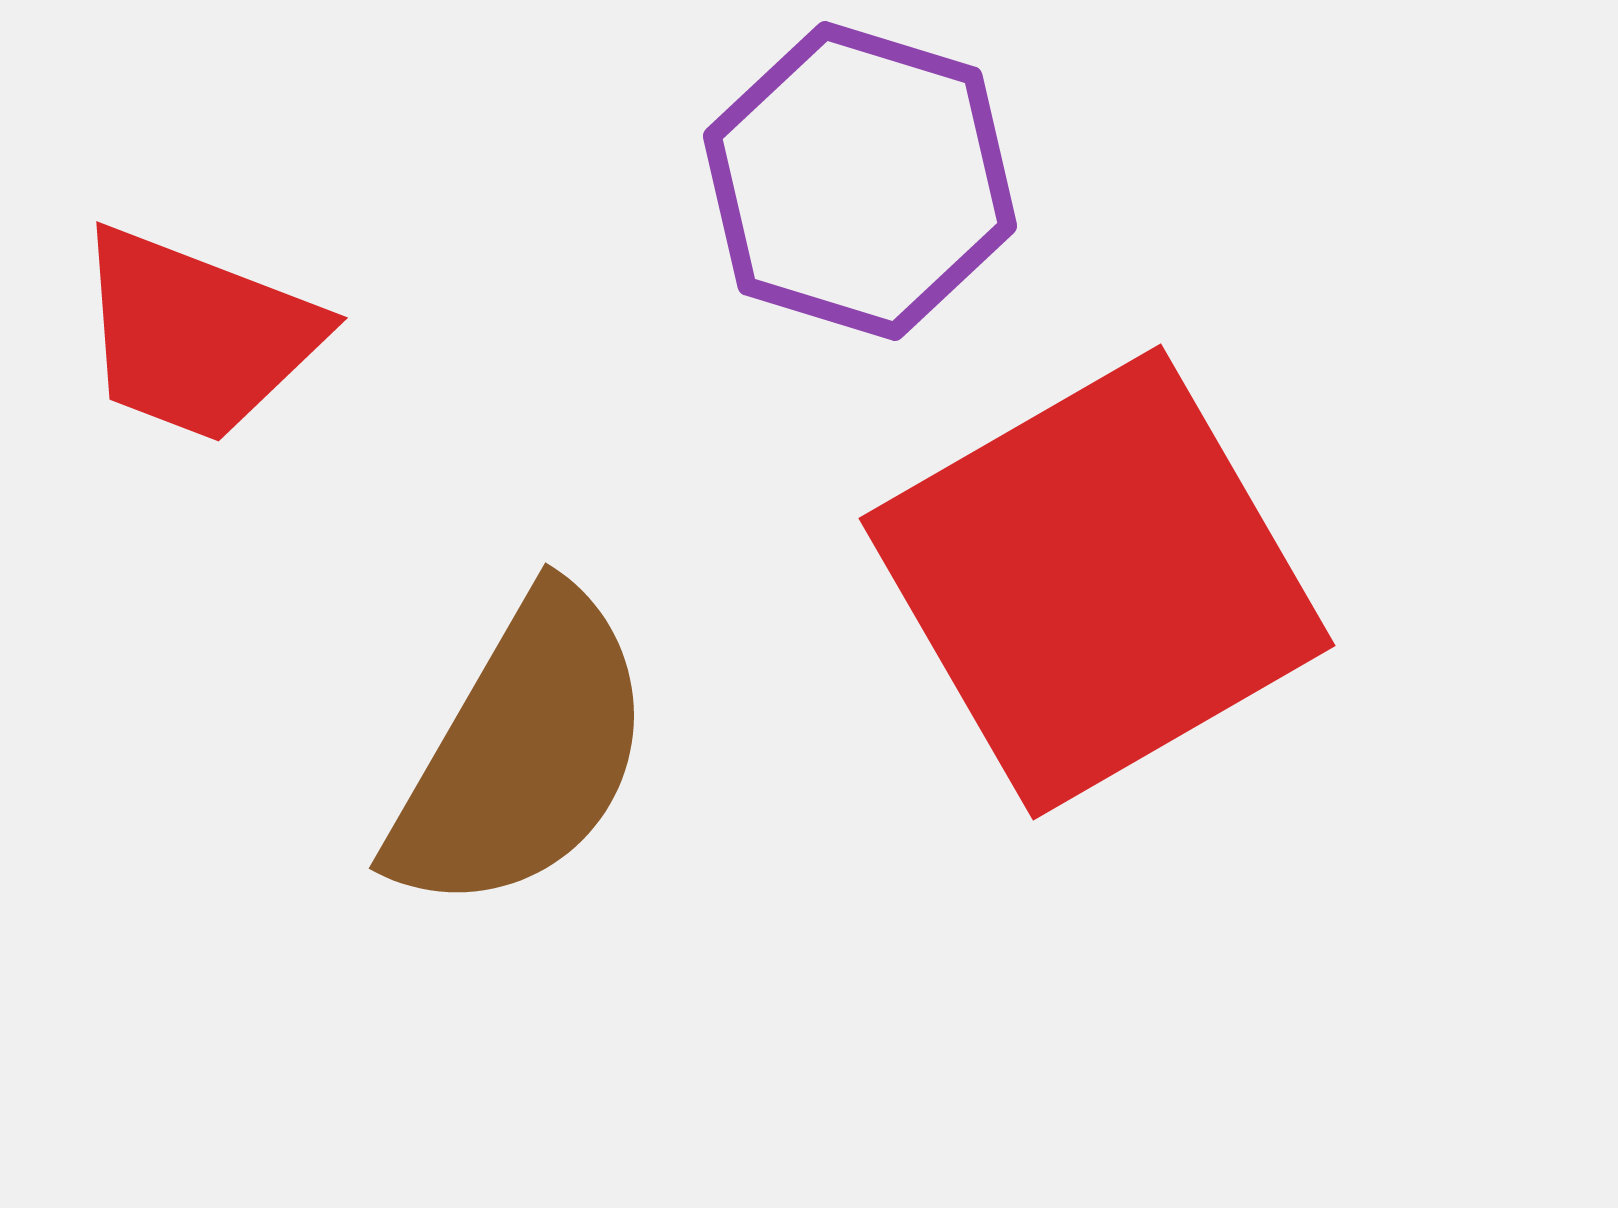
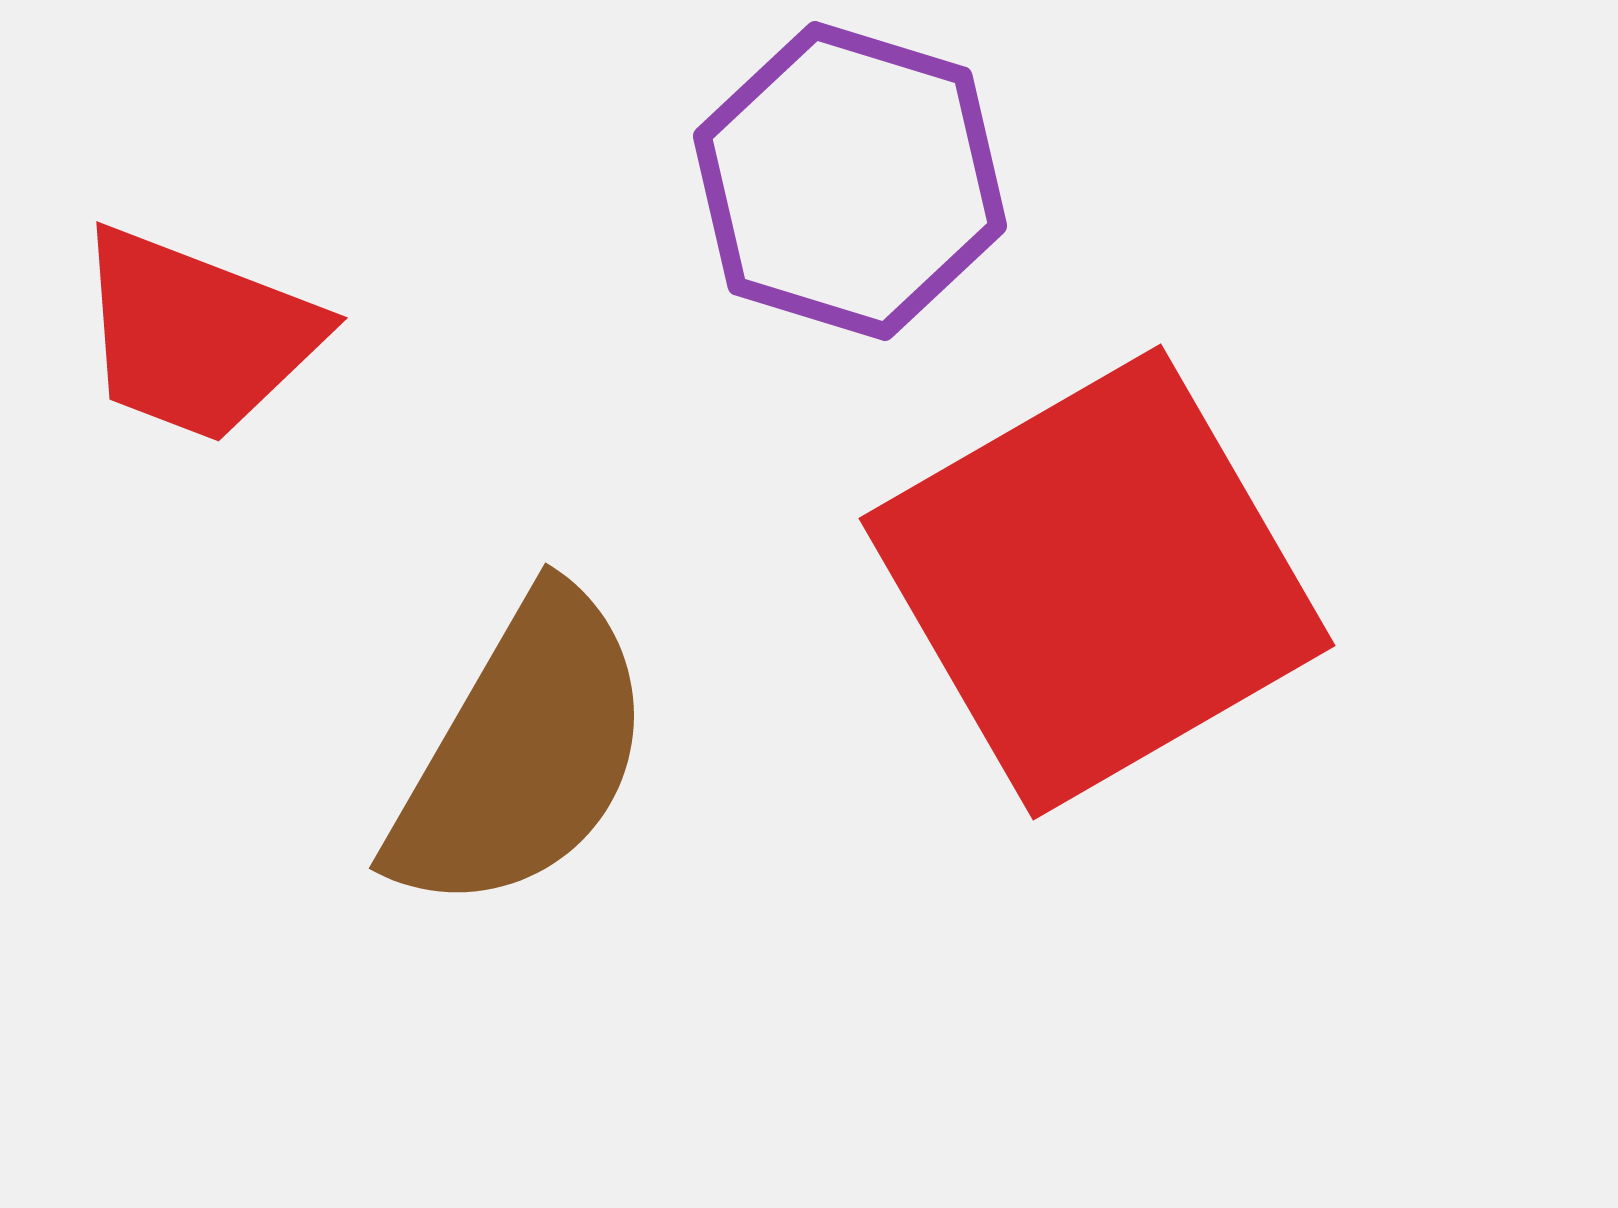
purple hexagon: moved 10 px left
